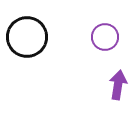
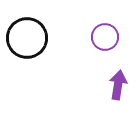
black circle: moved 1 px down
